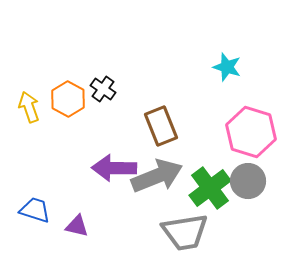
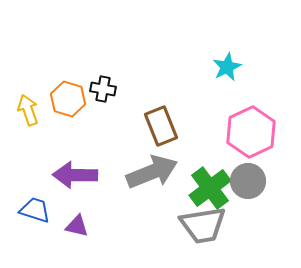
cyan star: rotated 28 degrees clockwise
black cross: rotated 25 degrees counterclockwise
orange hexagon: rotated 12 degrees counterclockwise
yellow arrow: moved 1 px left, 3 px down
pink hexagon: rotated 18 degrees clockwise
purple arrow: moved 39 px left, 7 px down
gray arrow: moved 5 px left, 4 px up
gray trapezoid: moved 18 px right, 7 px up
